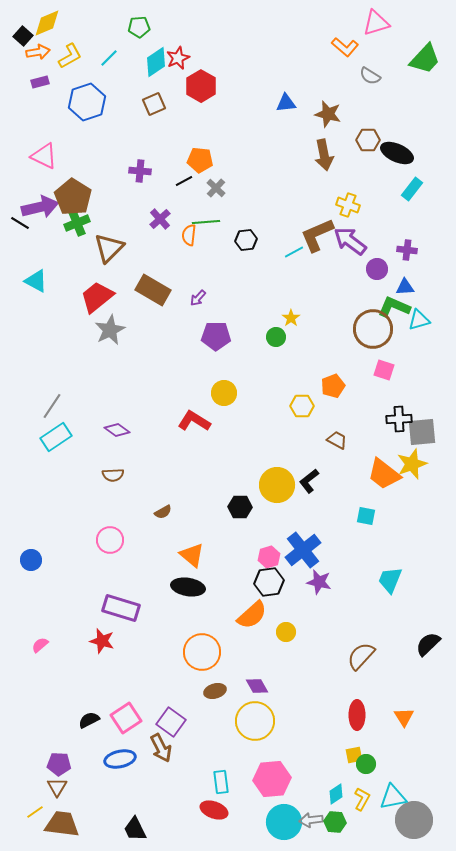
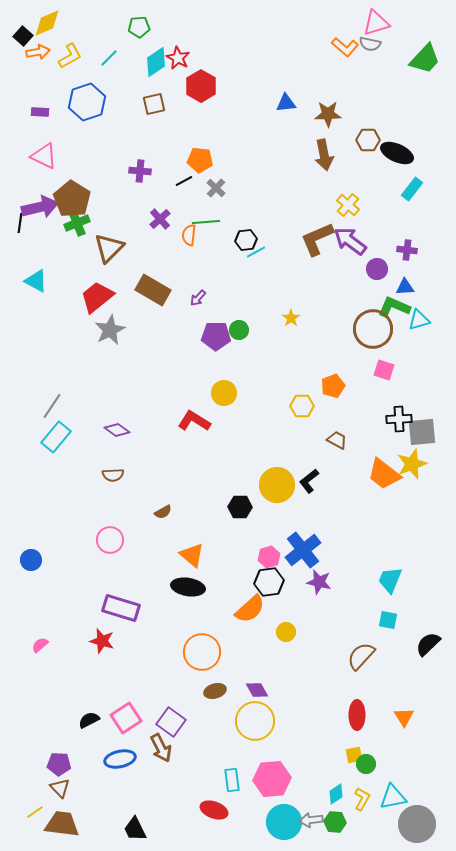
red star at (178, 58): rotated 20 degrees counterclockwise
gray semicircle at (370, 76): moved 32 px up; rotated 20 degrees counterclockwise
purple rectangle at (40, 82): moved 30 px down; rotated 18 degrees clockwise
brown square at (154, 104): rotated 10 degrees clockwise
brown star at (328, 114): rotated 16 degrees counterclockwise
brown pentagon at (73, 197): moved 1 px left, 2 px down
yellow cross at (348, 205): rotated 20 degrees clockwise
black line at (20, 223): rotated 66 degrees clockwise
brown L-shape at (317, 235): moved 4 px down
cyan line at (294, 252): moved 38 px left
green circle at (276, 337): moved 37 px left, 7 px up
cyan rectangle at (56, 437): rotated 16 degrees counterclockwise
cyan square at (366, 516): moved 22 px right, 104 px down
orange semicircle at (252, 615): moved 2 px left, 6 px up
purple diamond at (257, 686): moved 4 px down
cyan rectangle at (221, 782): moved 11 px right, 2 px up
brown triangle at (57, 787): moved 3 px right, 1 px down; rotated 15 degrees counterclockwise
gray circle at (414, 820): moved 3 px right, 4 px down
